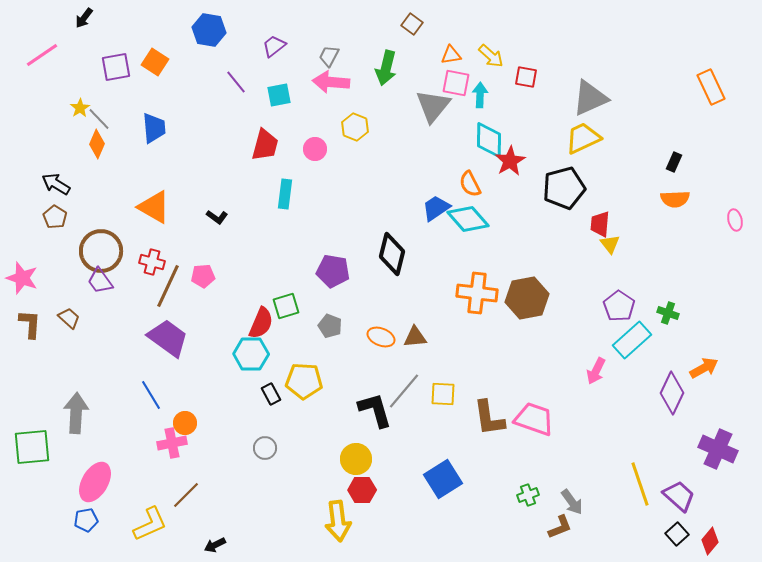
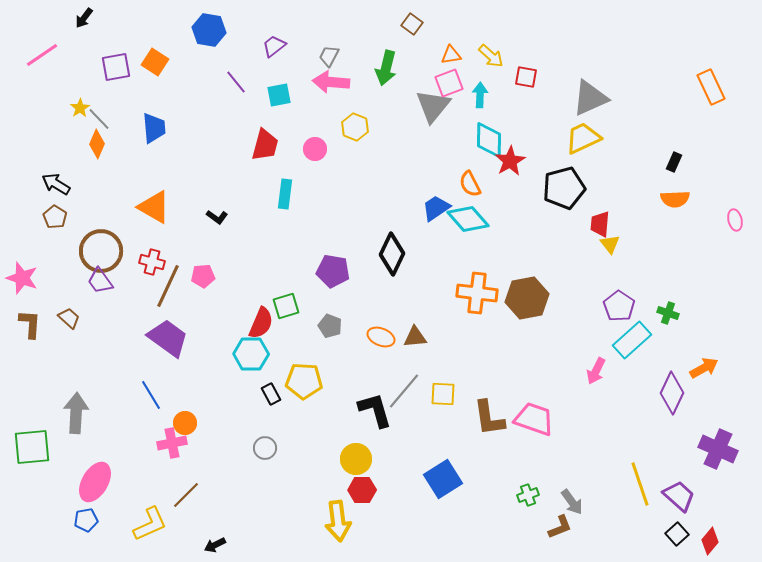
pink square at (456, 83): moved 7 px left; rotated 32 degrees counterclockwise
black diamond at (392, 254): rotated 12 degrees clockwise
